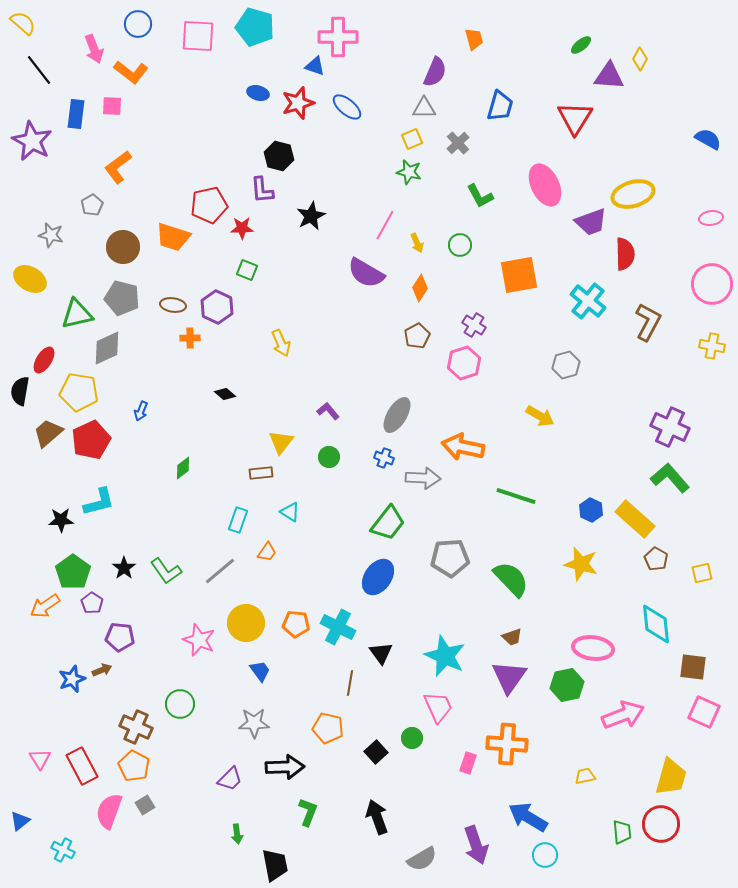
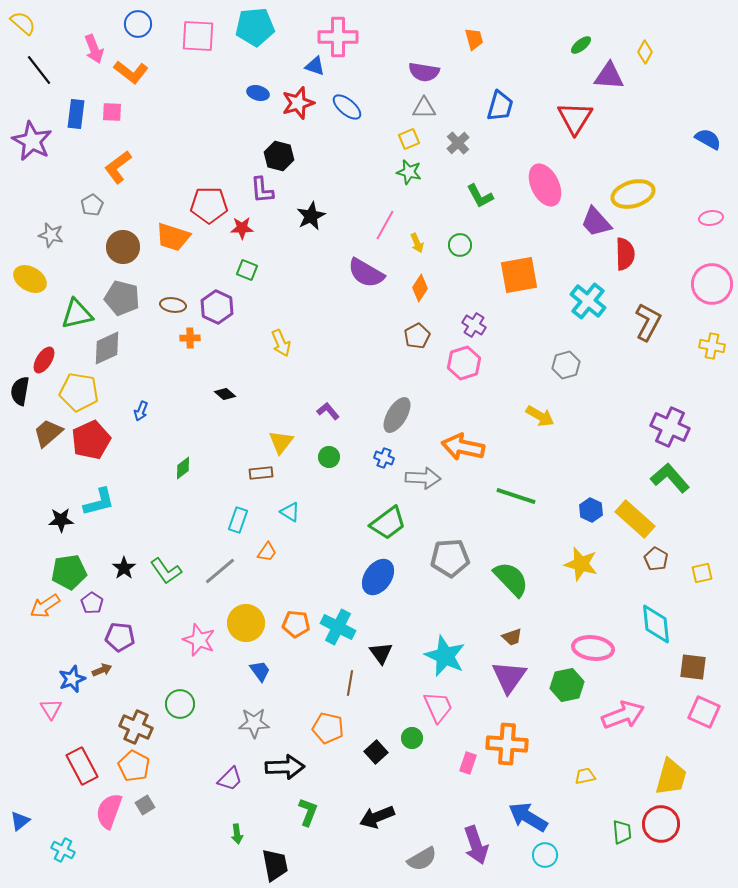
cyan pentagon at (255, 27): rotated 21 degrees counterclockwise
yellow diamond at (640, 59): moved 5 px right, 7 px up
purple semicircle at (435, 72): moved 11 px left; rotated 76 degrees clockwise
pink square at (112, 106): moved 6 px down
yellow square at (412, 139): moved 3 px left
red pentagon at (209, 205): rotated 12 degrees clockwise
purple trapezoid at (591, 222): moved 5 px right; rotated 68 degrees clockwise
green trapezoid at (388, 523): rotated 15 degrees clockwise
green pentagon at (73, 572): moved 4 px left; rotated 28 degrees clockwise
pink triangle at (40, 759): moved 11 px right, 50 px up
black arrow at (377, 817): rotated 92 degrees counterclockwise
